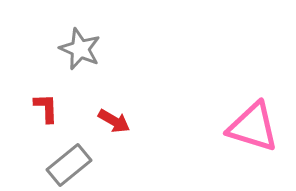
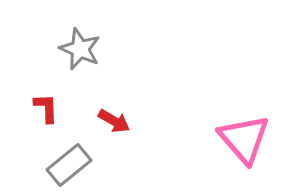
pink triangle: moved 9 px left, 12 px down; rotated 32 degrees clockwise
